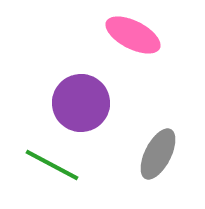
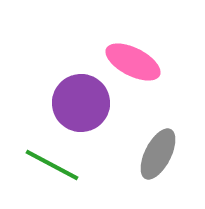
pink ellipse: moved 27 px down
